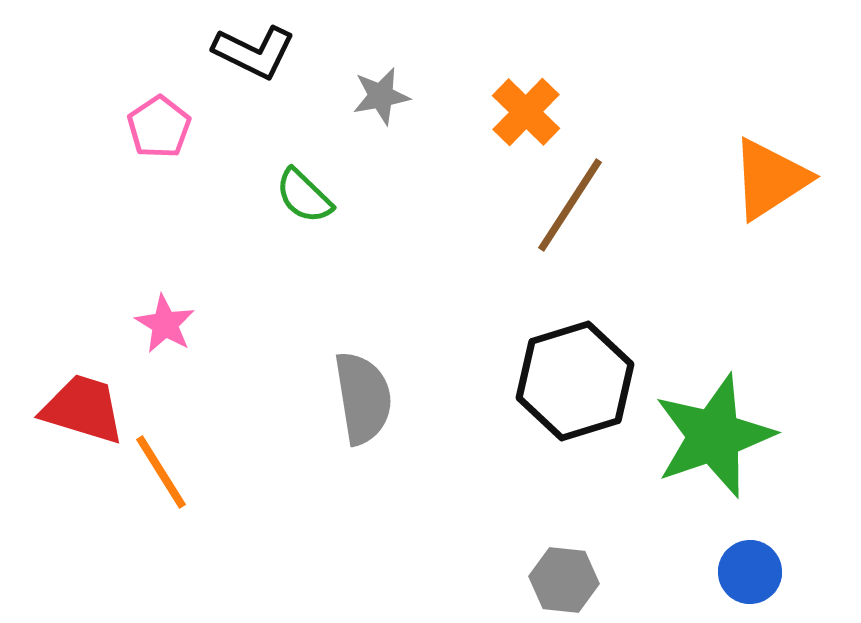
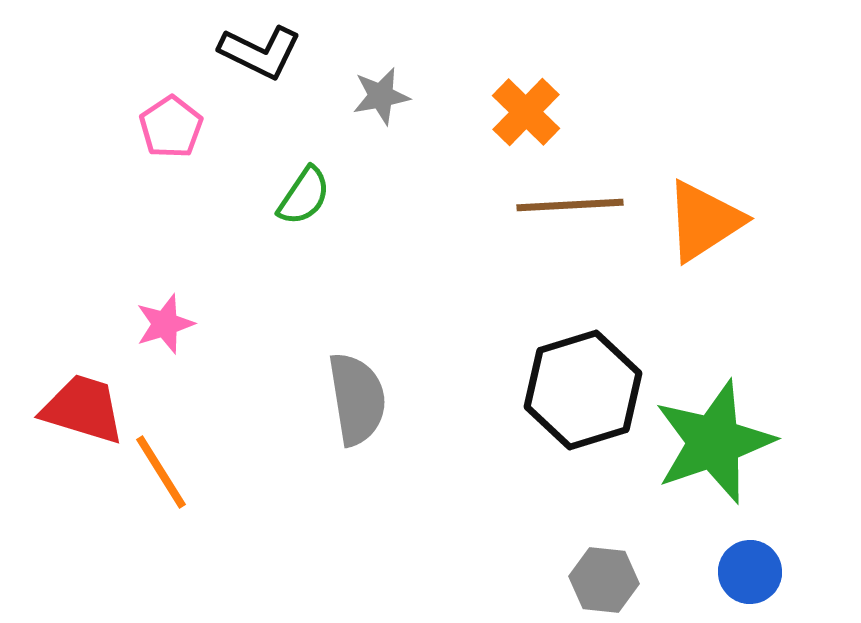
black L-shape: moved 6 px right
pink pentagon: moved 12 px right
orange triangle: moved 66 px left, 42 px down
green semicircle: rotated 100 degrees counterclockwise
brown line: rotated 54 degrees clockwise
pink star: rotated 24 degrees clockwise
black hexagon: moved 8 px right, 9 px down
gray semicircle: moved 6 px left, 1 px down
green star: moved 6 px down
gray hexagon: moved 40 px right
